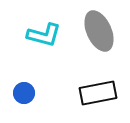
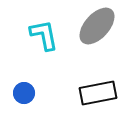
gray ellipse: moved 2 px left, 5 px up; rotated 66 degrees clockwise
cyan L-shape: rotated 116 degrees counterclockwise
